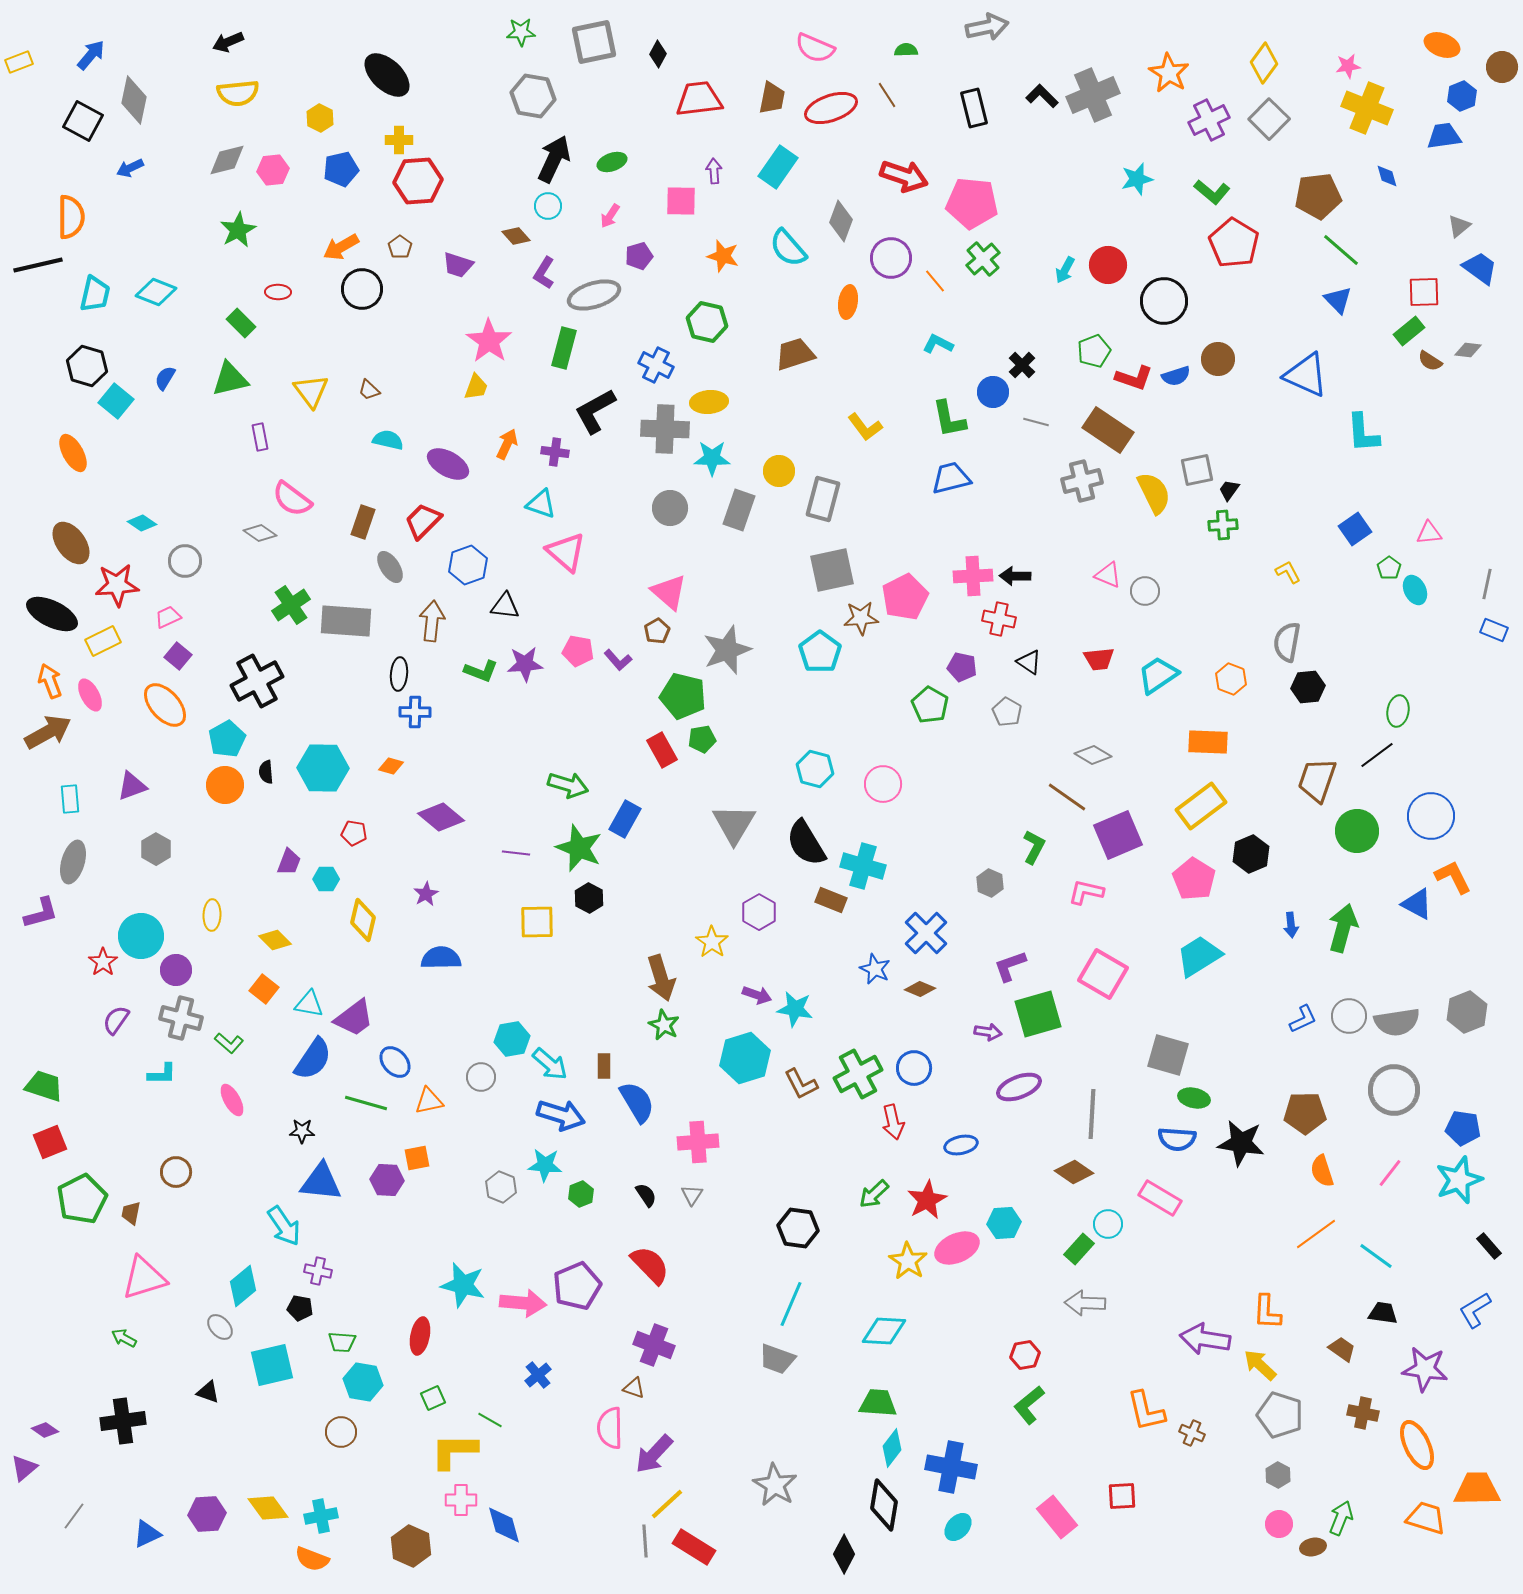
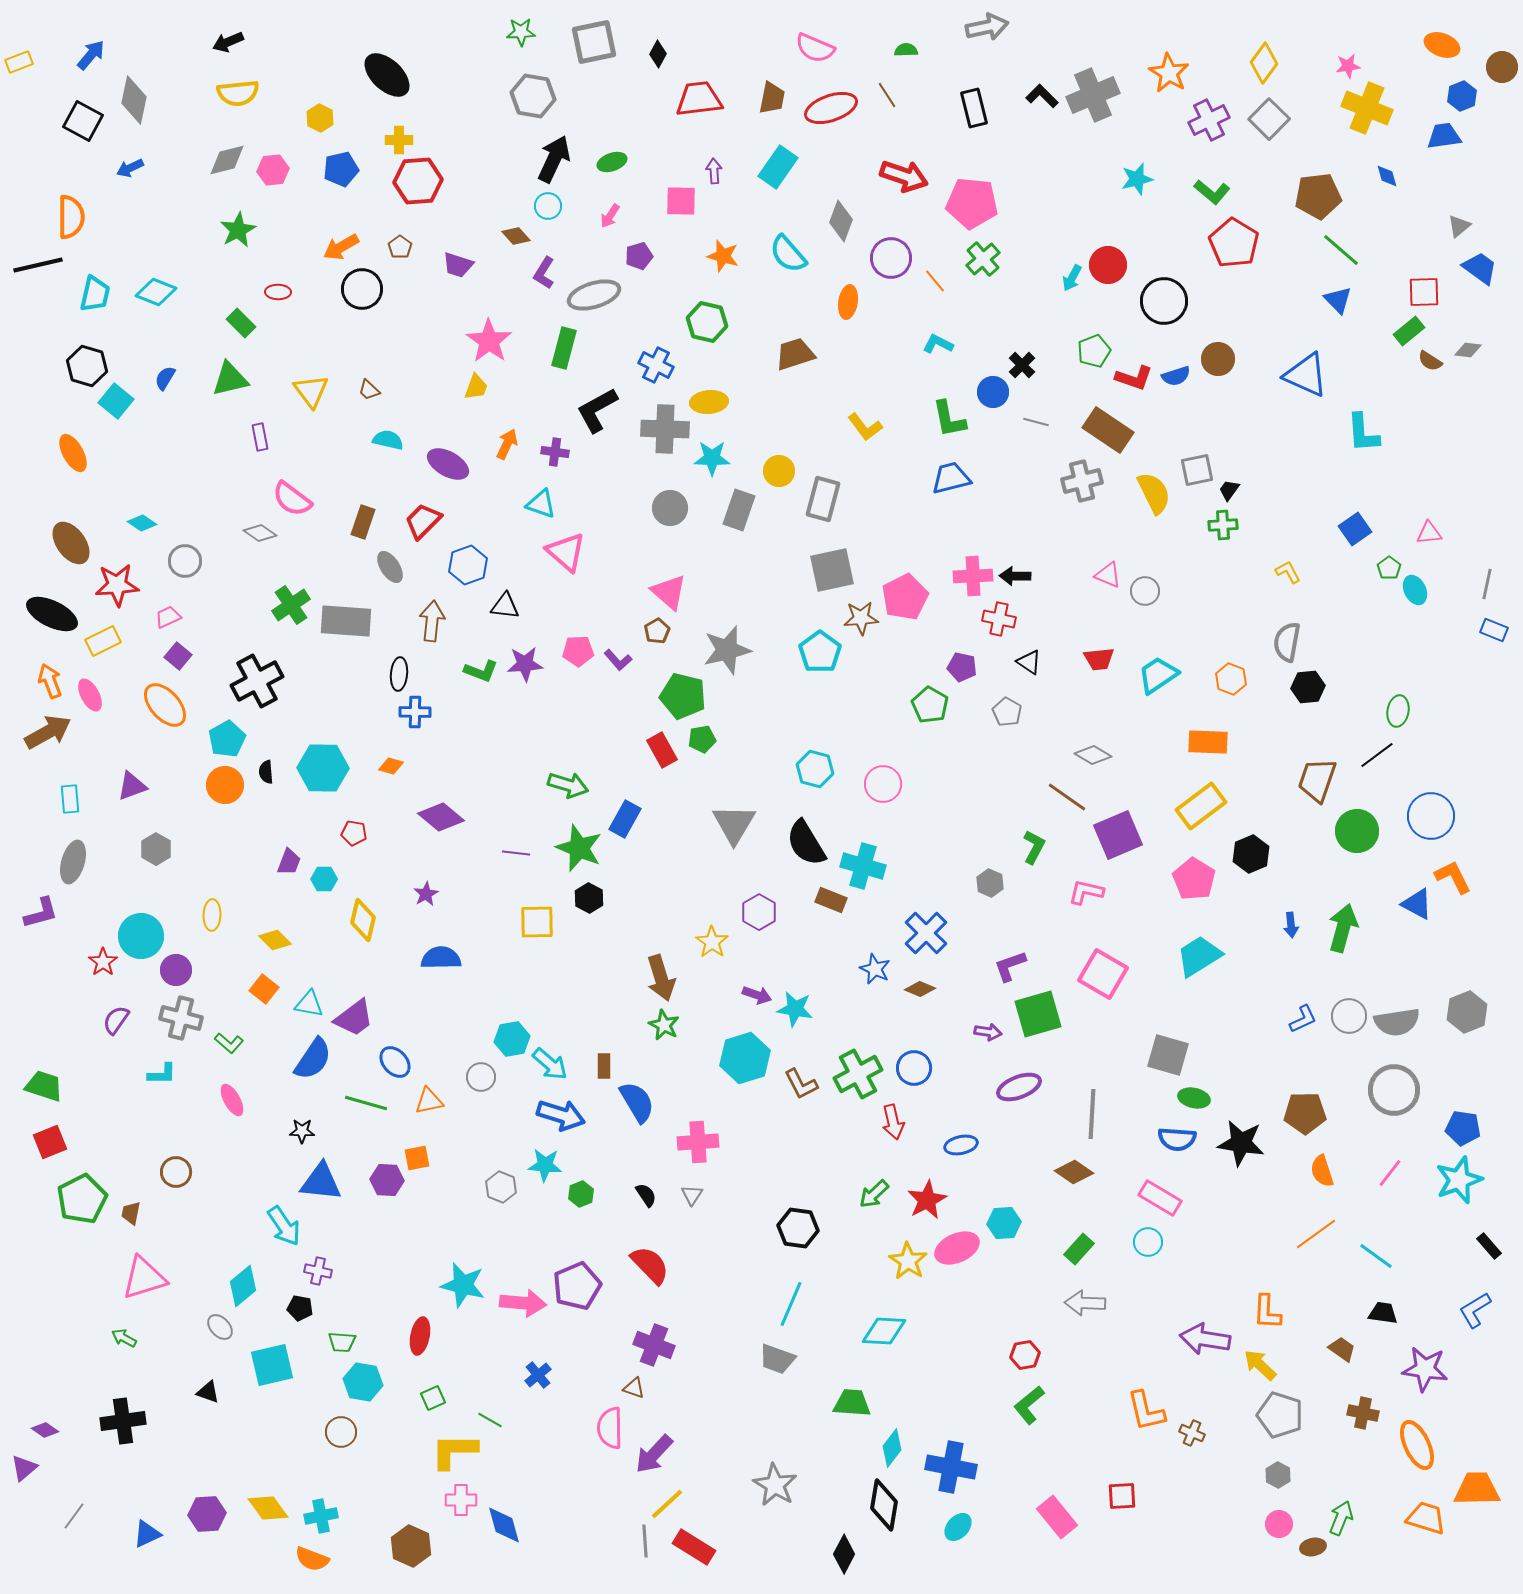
cyan semicircle at (788, 248): moved 6 px down
cyan arrow at (1065, 270): moved 7 px right, 8 px down
black L-shape at (595, 411): moved 2 px right, 1 px up
gray star at (727, 650): rotated 6 degrees clockwise
pink pentagon at (578, 651): rotated 12 degrees counterclockwise
cyan hexagon at (326, 879): moved 2 px left
cyan circle at (1108, 1224): moved 40 px right, 18 px down
green trapezoid at (878, 1403): moved 26 px left
